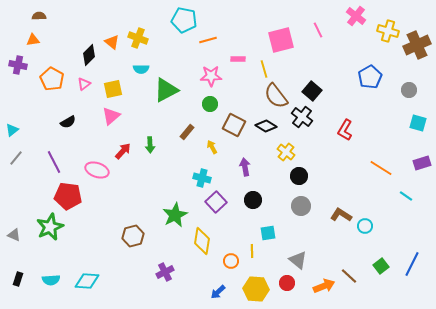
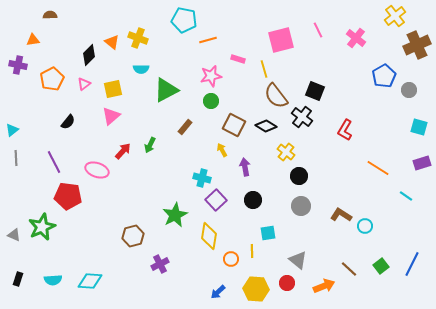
brown semicircle at (39, 16): moved 11 px right, 1 px up
pink cross at (356, 16): moved 22 px down
yellow cross at (388, 31): moved 7 px right, 15 px up; rotated 35 degrees clockwise
pink rectangle at (238, 59): rotated 16 degrees clockwise
pink star at (211, 76): rotated 10 degrees counterclockwise
blue pentagon at (370, 77): moved 14 px right, 1 px up
orange pentagon at (52, 79): rotated 15 degrees clockwise
black square at (312, 91): moved 3 px right; rotated 18 degrees counterclockwise
green circle at (210, 104): moved 1 px right, 3 px up
black semicircle at (68, 122): rotated 21 degrees counterclockwise
cyan square at (418, 123): moved 1 px right, 4 px down
brown rectangle at (187, 132): moved 2 px left, 5 px up
green arrow at (150, 145): rotated 28 degrees clockwise
yellow arrow at (212, 147): moved 10 px right, 3 px down
gray line at (16, 158): rotated 42 degrees counterclockwise
orange line at (381, 168): moved 3 px left
purple square at (216, 202): moved 2 px up
green star at (50, 227): moved 8 px left
yellow diamond at (202, 241): moved 7 px right, 5 px up
orange circle at (231, 261): moved 2 px up
purple cross at (165, 272): moved 5 px left, 8 px up
brown line at (349, 276): moved 7 px up
cyan semicircle at (51, 280): moved 2 px right
cyan diamond at (87, 281): moved 3 px right
